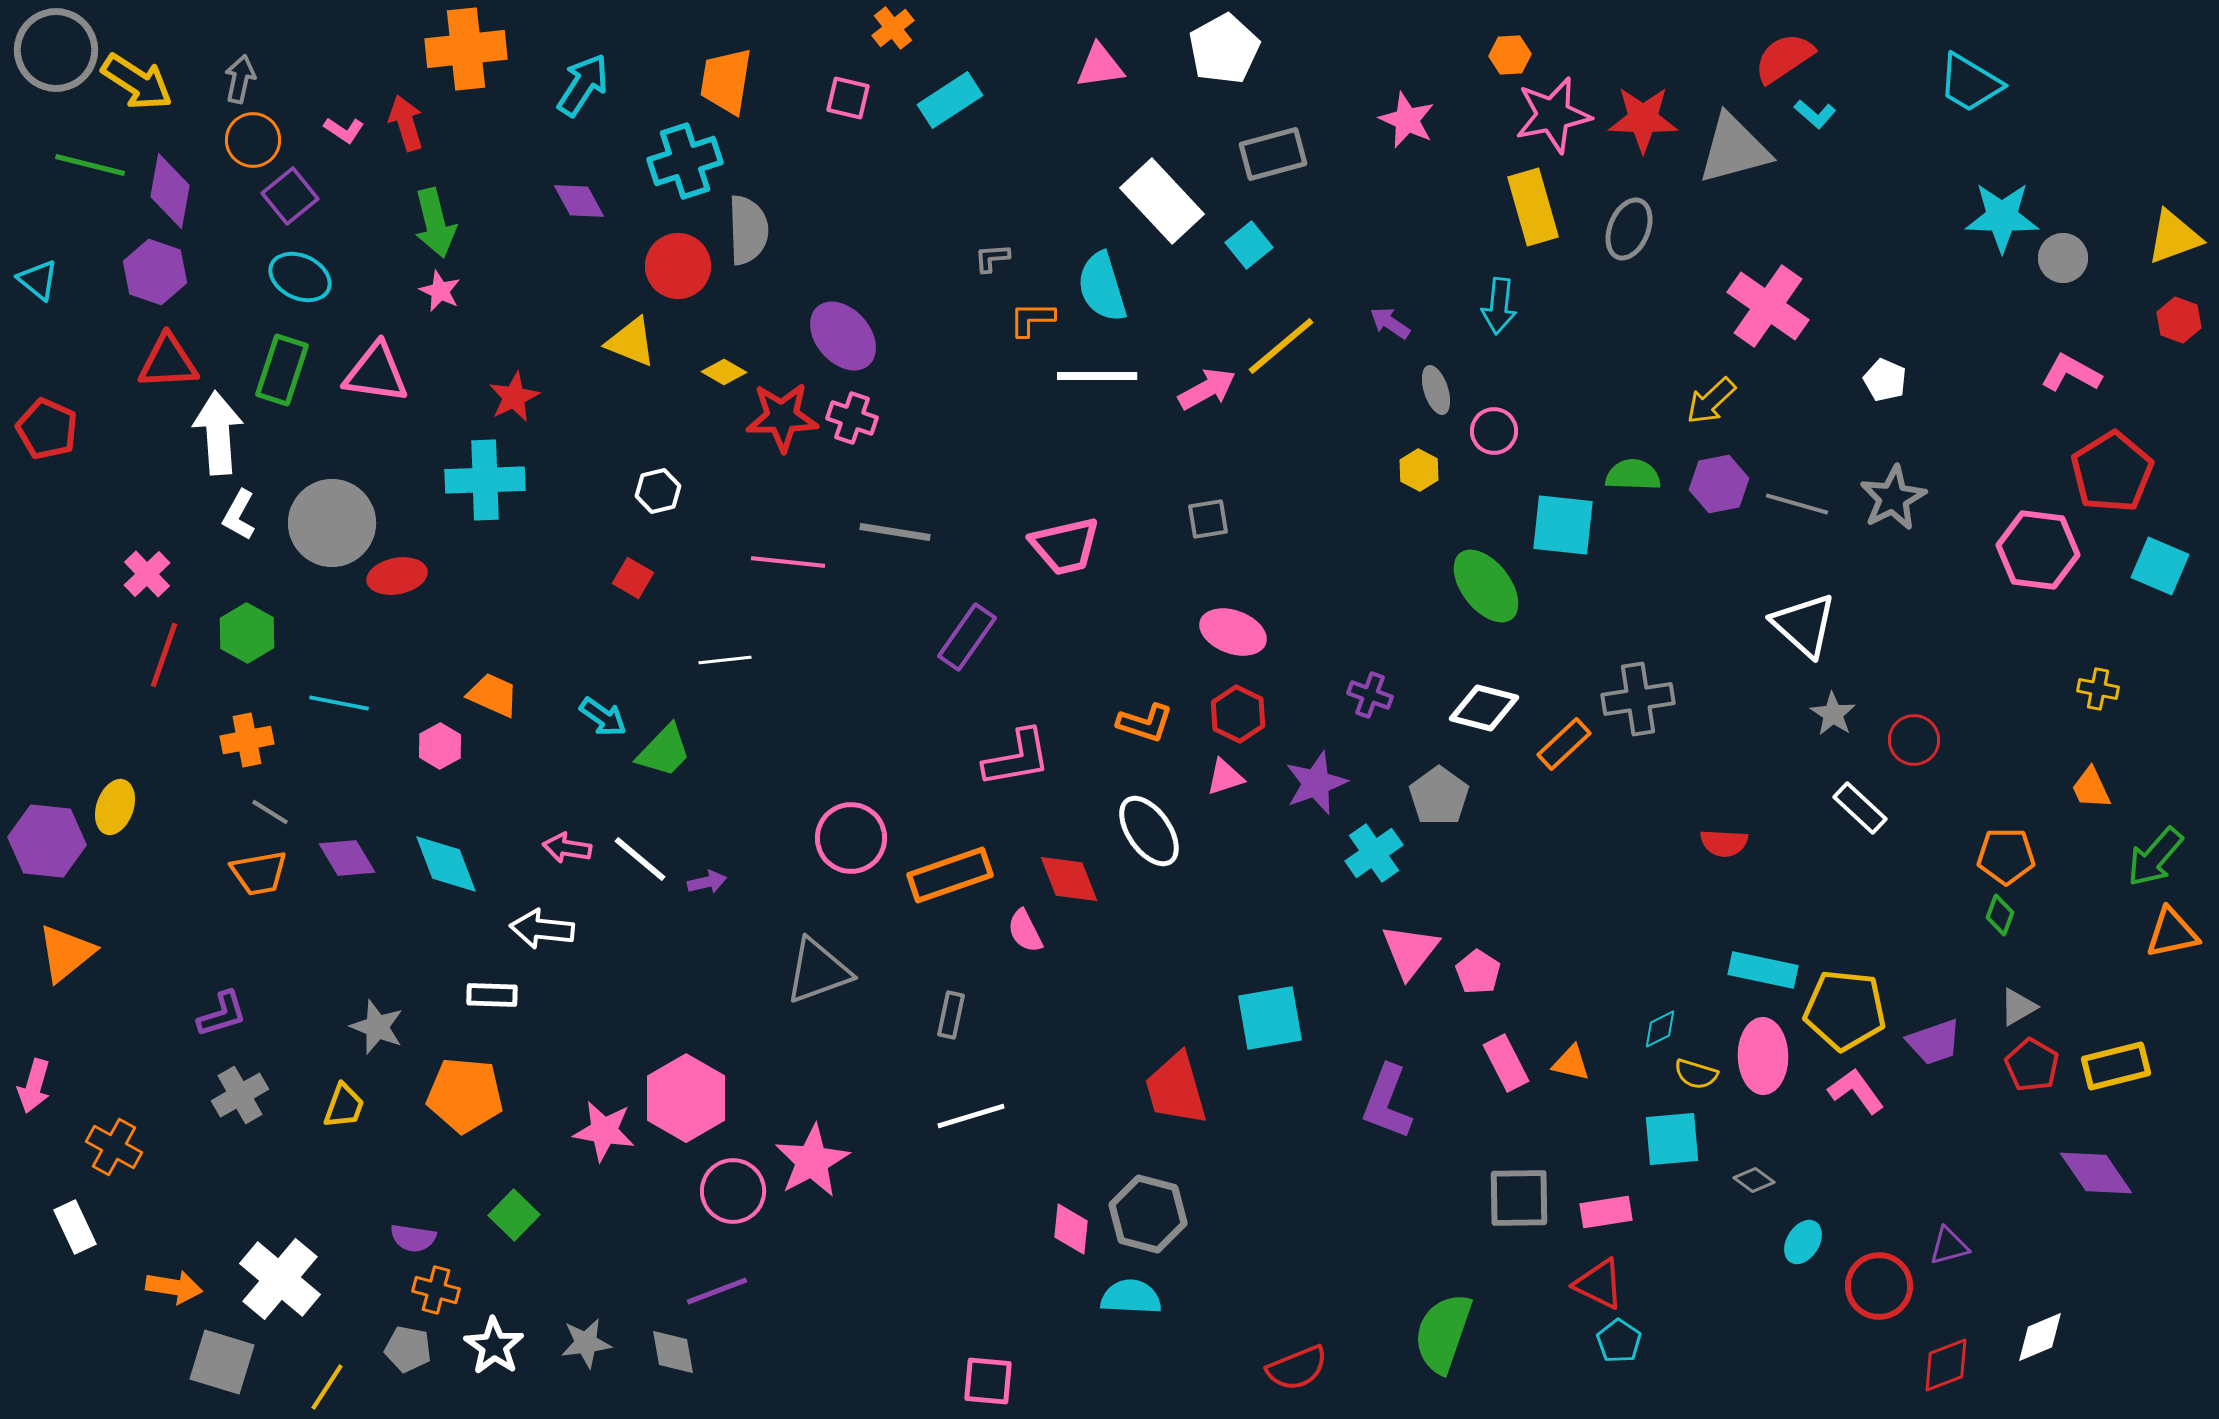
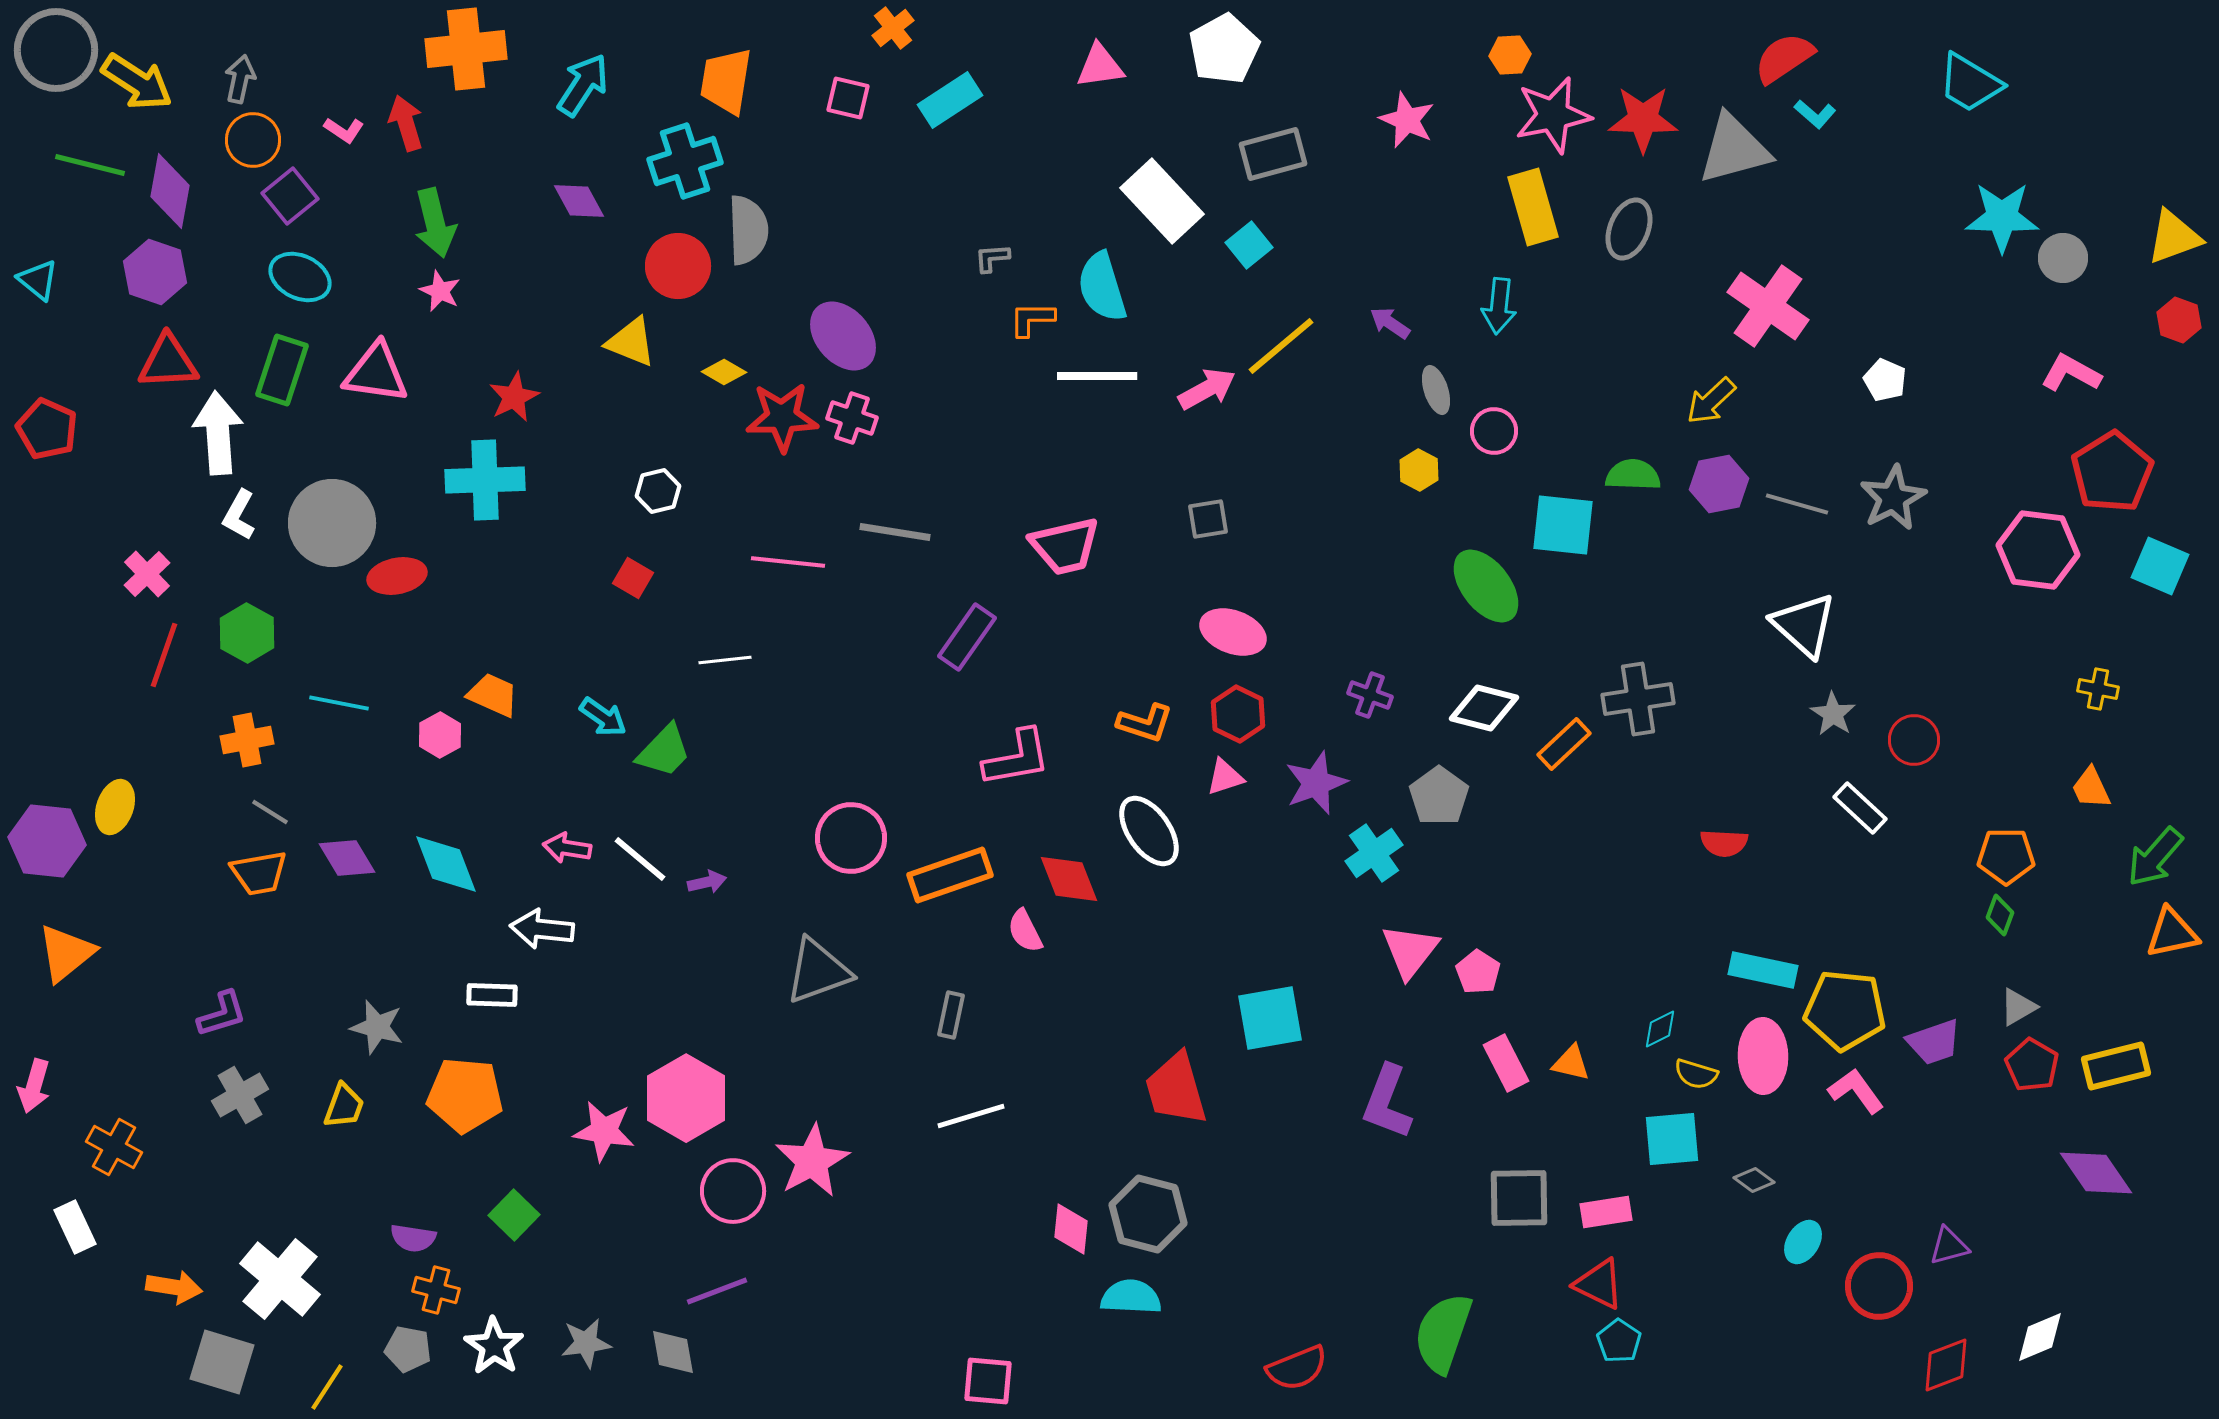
pink hexagon at (440, 746): moved 11 px up
gray star at (377, 1027): rotated 6 degrees counterclockwise
